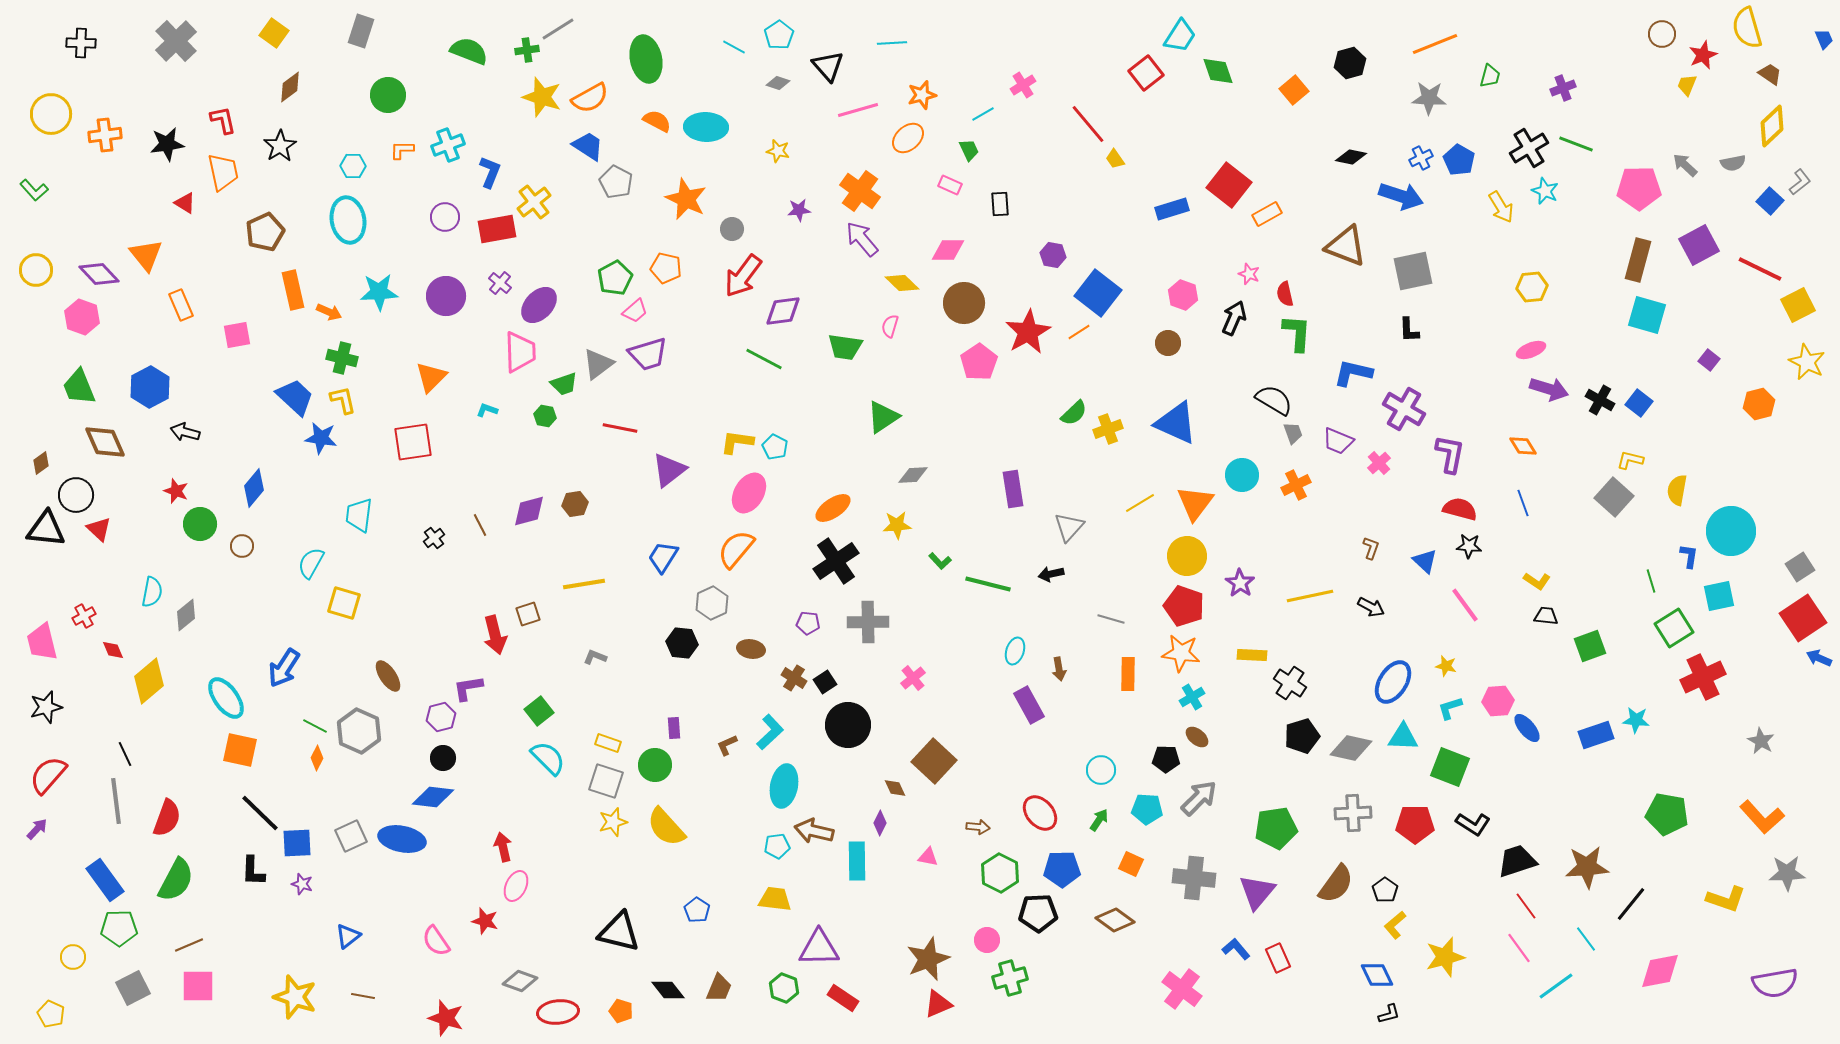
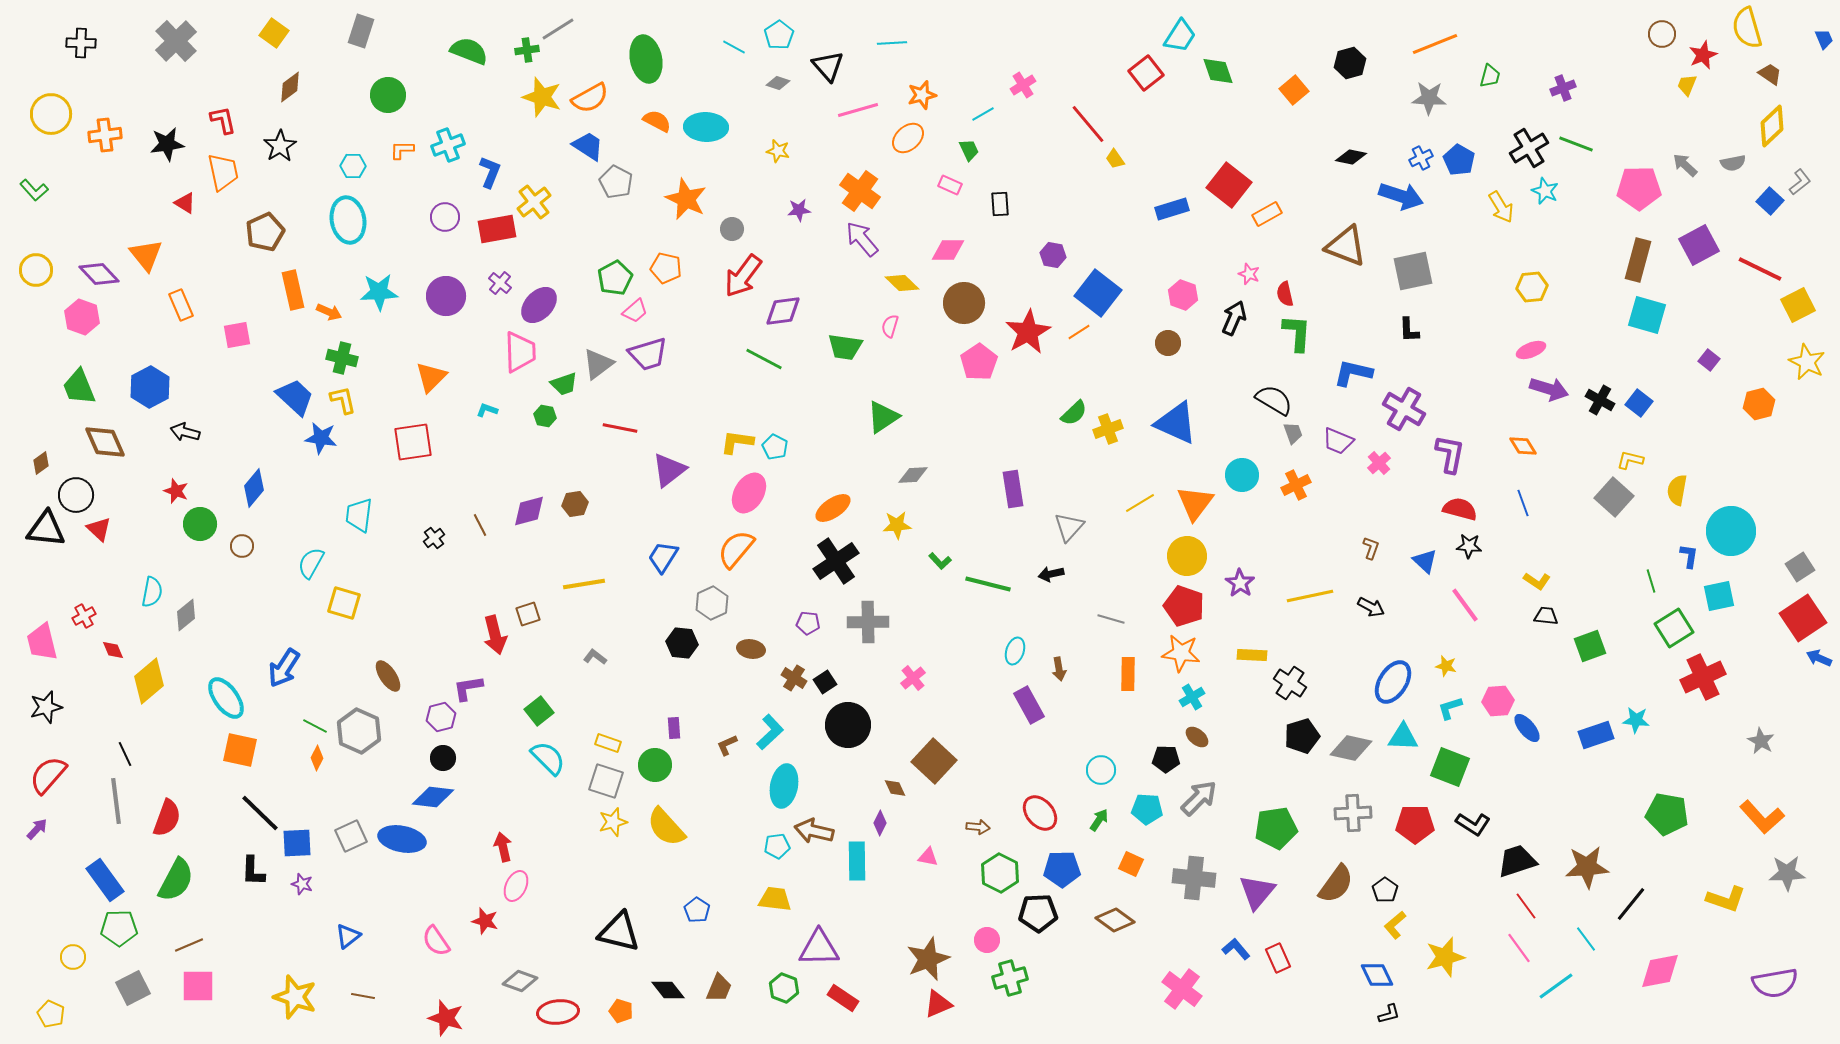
gray L-shape at (595, 657): rotated 15 degrees clockwise
